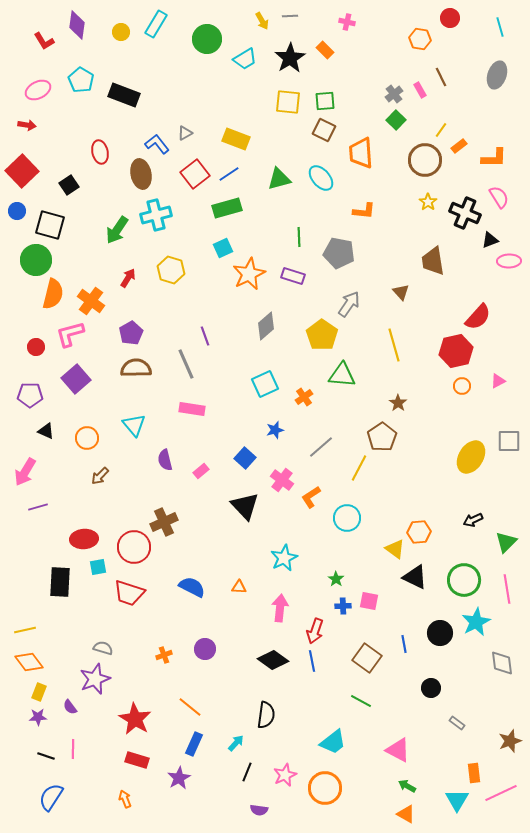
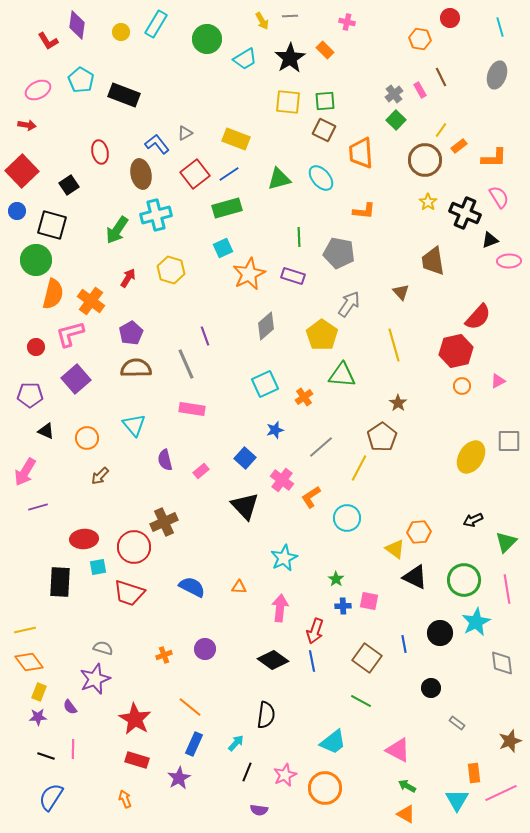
red L-shape at (44, 41): moved 4 px right
black square at (50, 225): moved 2 px right
